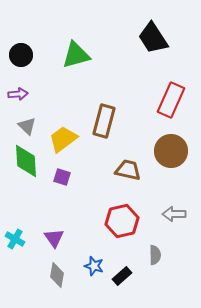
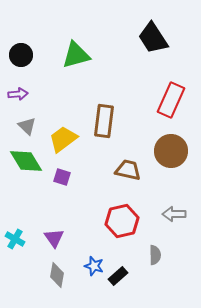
brown rectangle: rotated 8 degrees counterclockwise
green diamond: rotated 28 degrees counterclockwise
black rectangle: moved 4 px left
